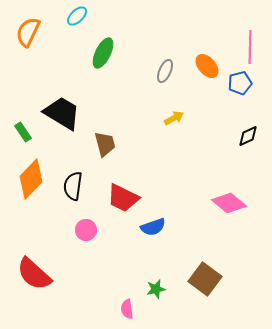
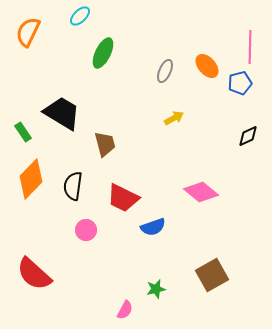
cyan ellipse: moved 3 px right
pink diamond: moved 28 px left, 11 px up
brown square: moved 7 px right, 4 px up; rotated 24 degrees clockwise
pink semicircle: moved 2 px left, 1 px down; rotated 144 degrees counterclockwise
